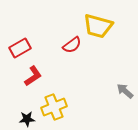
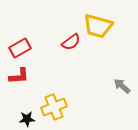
red semicircle: moved 1 px left, 3 px up
red L-shape: moved 14 px left; rotated 30 degrees clockwise
gray arrow: moved 3 px left, 5 px up
